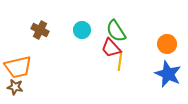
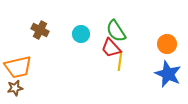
cyan circle: moved 1 px left, 4 px down
brown star: moved 1 px down; rotated 21 degrees counterclockwise
